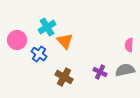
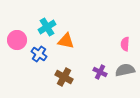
orange triangle: moved 1 px right; rotated 36 degrees counterclockwise
pink semicircle: moved 4 px left, 1 px up
